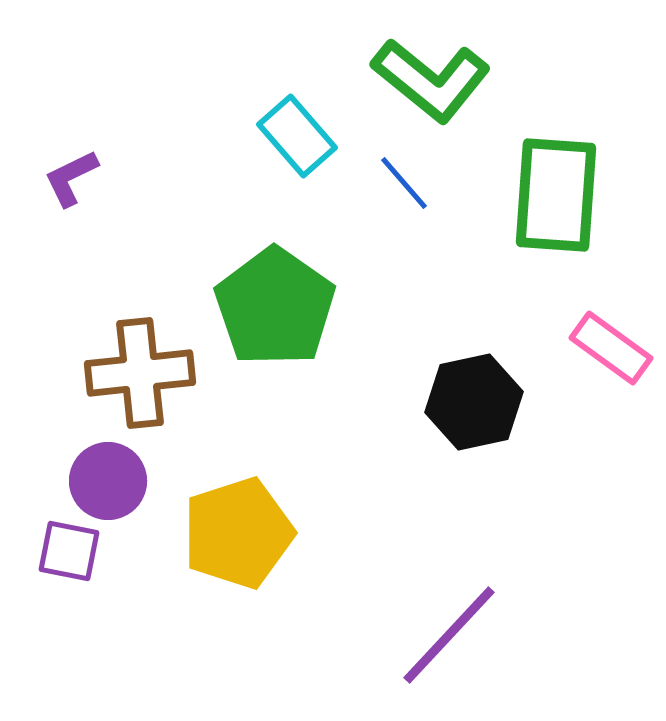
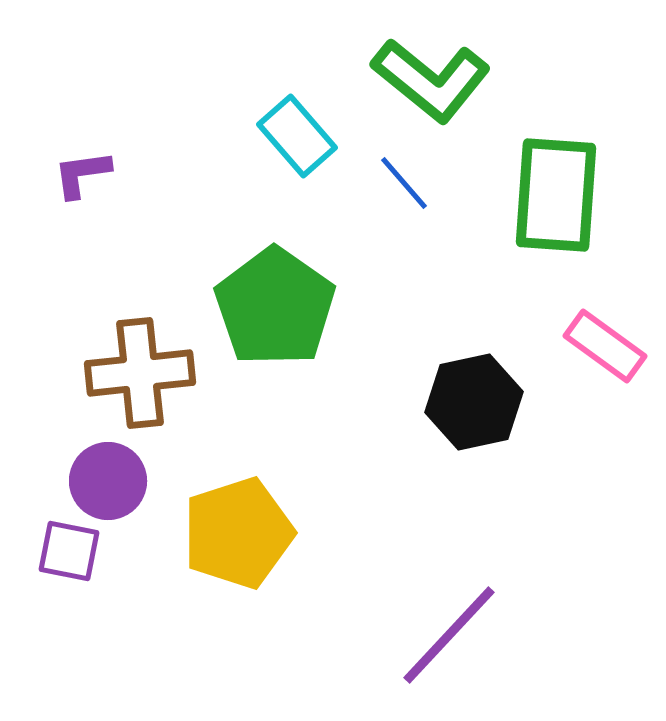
purple L-shape: moved 11 px right, 4 px up; rotated 18 degrees clockwise
pink rectangle: moved 6 px left, 2 px up
